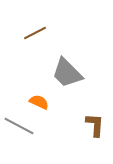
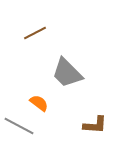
orange semicircle: moved 1 px down; rotated 12 degrees clockwise
brown L-shape: rotated 90 degrees clockwise
